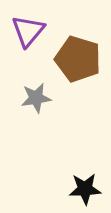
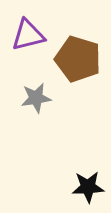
purple triangle: moved 4 px down; rotated 36 degrees clockwise
black star: moved 3 px right, 2 px up
